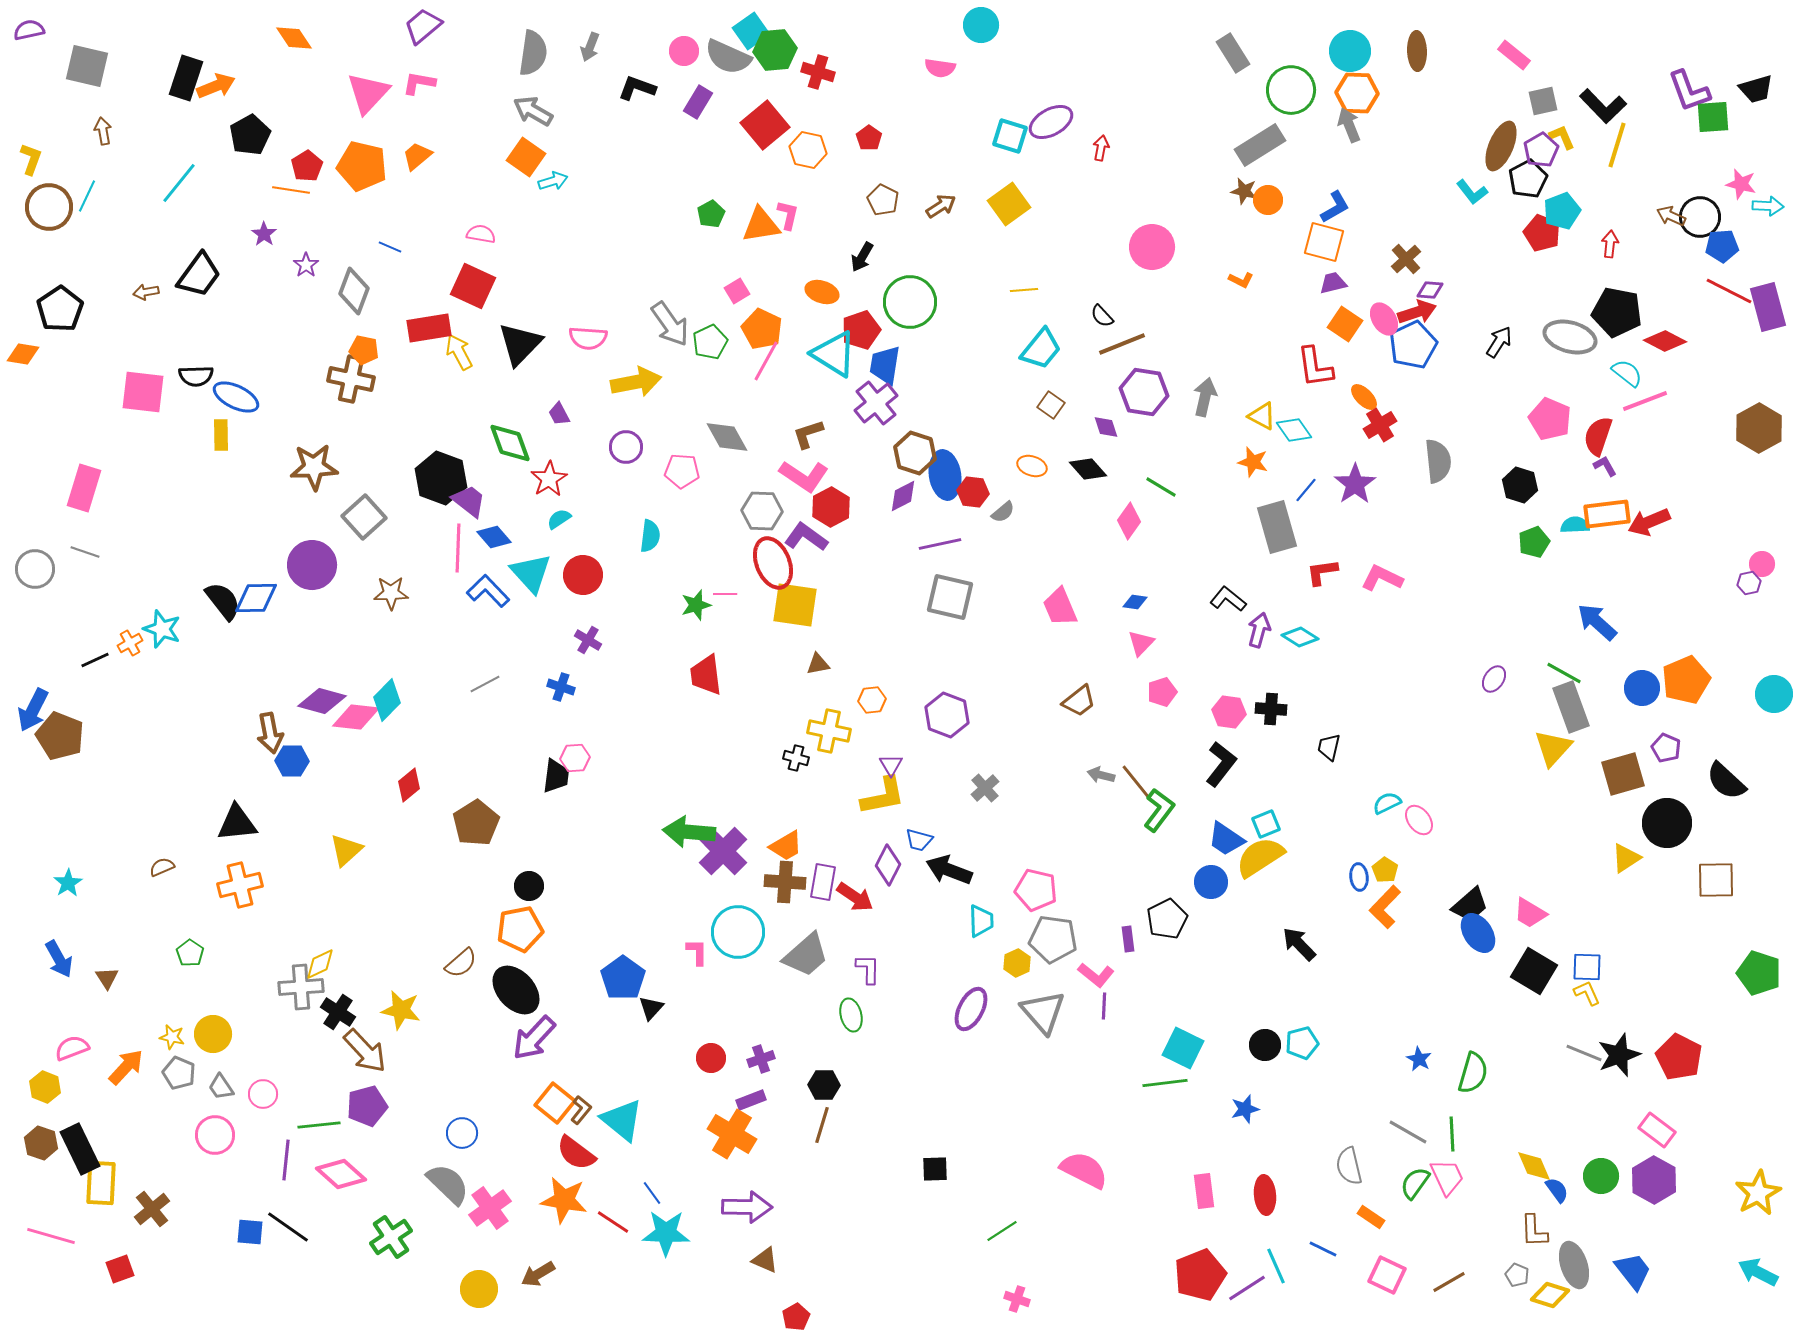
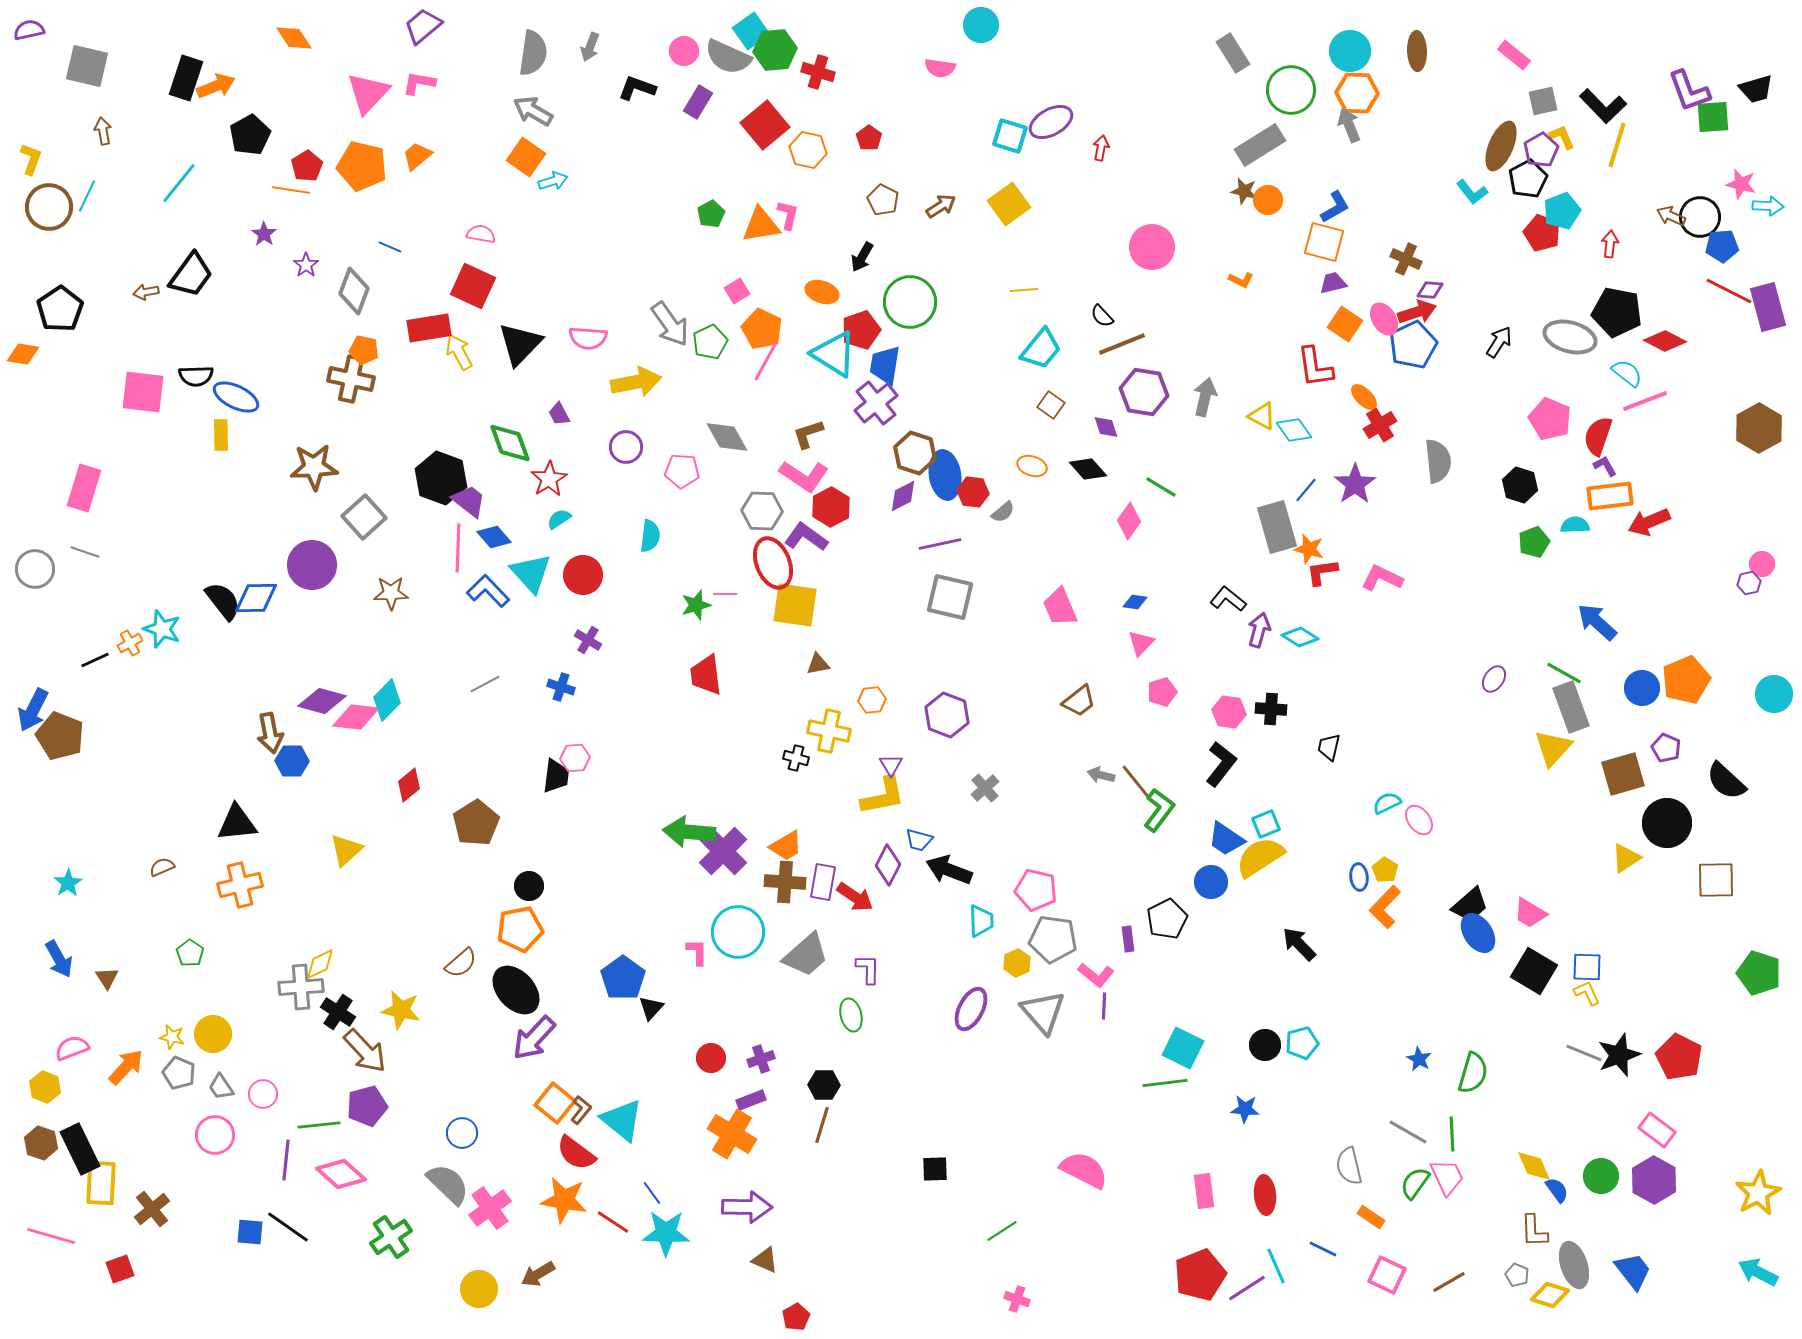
brown cross at (1406, 259): rotated 24 degrees counterclockwise
black trapezoid at (199, 275): moved 8 px left
orange star at (1253, 462): moved 56 px right, 87 px down
orange rectangle at (1607, 514): moved 3 px right, 18 px up
blue star at (1245, 1109): rotated 20 degrees clockwise
